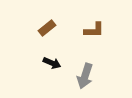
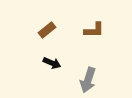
brown rectangle: moved 2 px down
gray arrow: moved 3 px right, 4 px down
